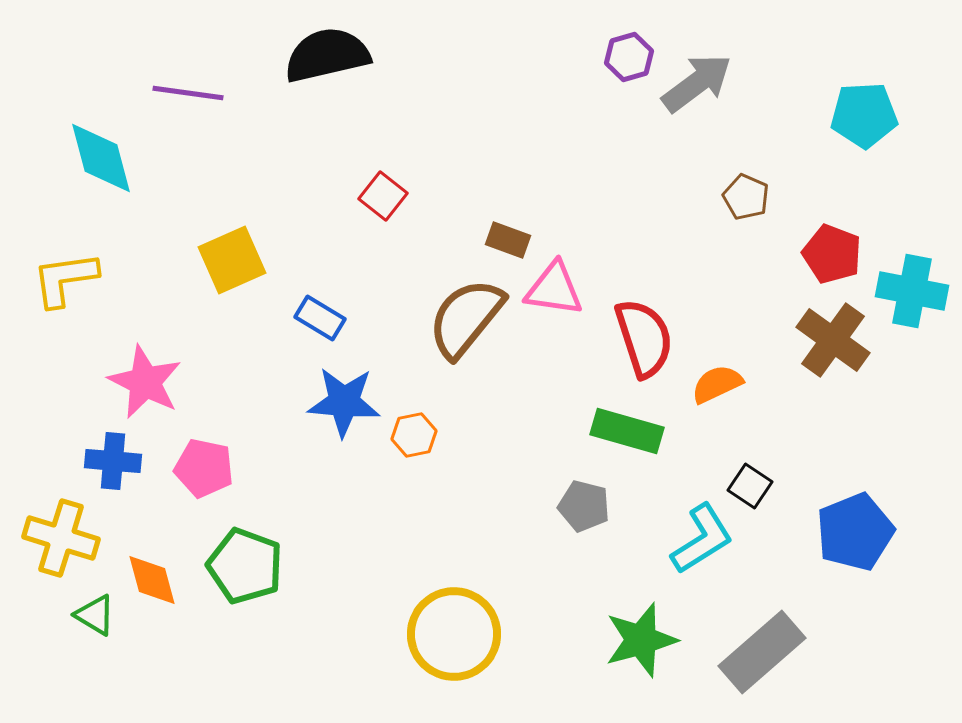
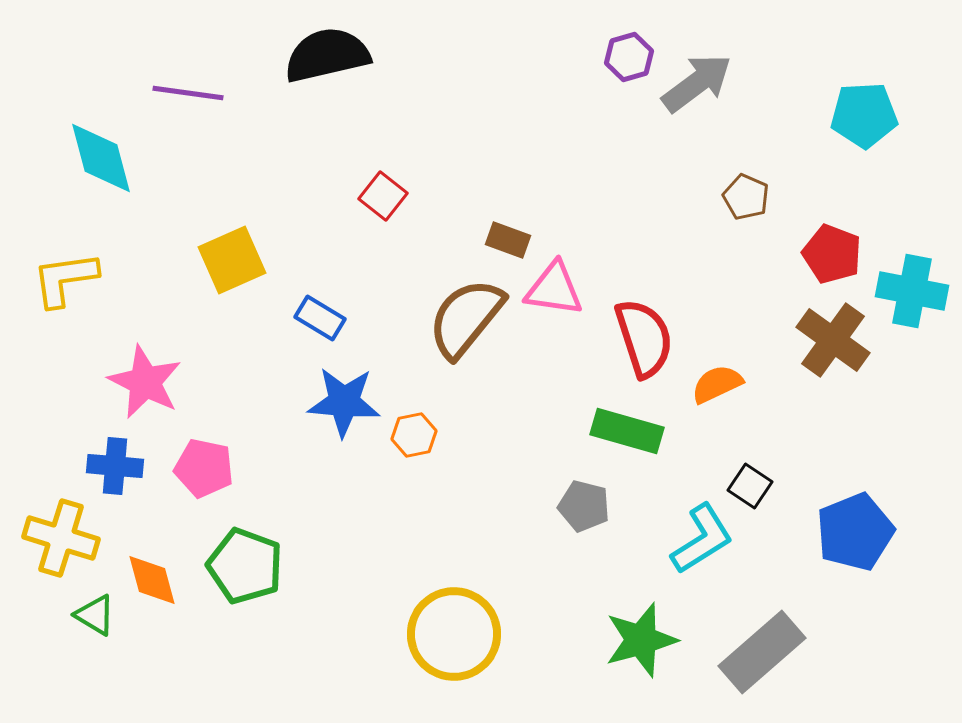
blue cross: moved 2 px right, 5 px down
